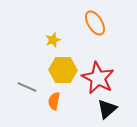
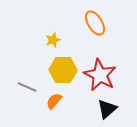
red star: moved 2 px right, 3 px up
orange semicircle: rotated 30 degrees clockwise
